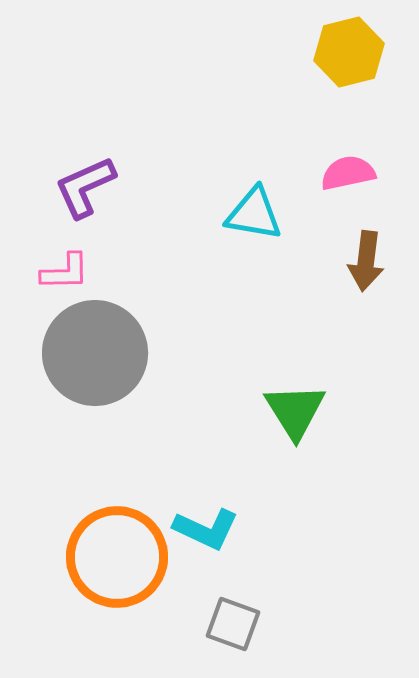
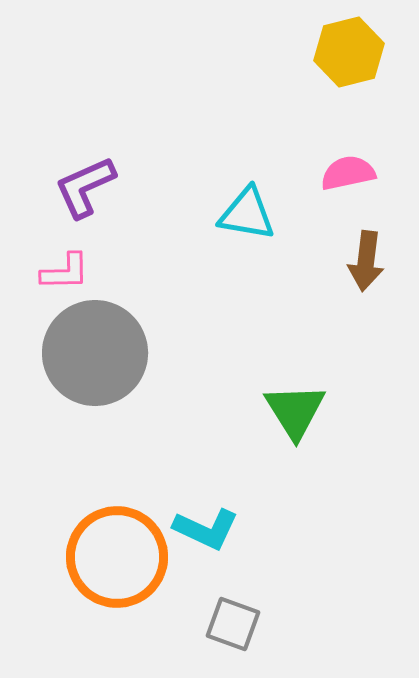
cyan triangle: moved 7 px left
